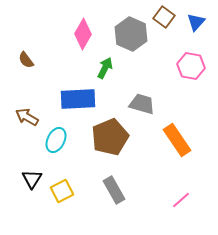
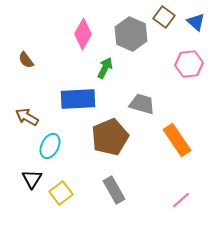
blue triangle: rotated 30 degrees counterclockwise
pink hexagon: moved 2 px left, 2 px up; rotated 16 degrees counterclockwise
cyan ellipse: moved 6 px left, 6 px down
yellow square: moved 1 px left, 2 px down; rotated 10 degrees counterclockwise
